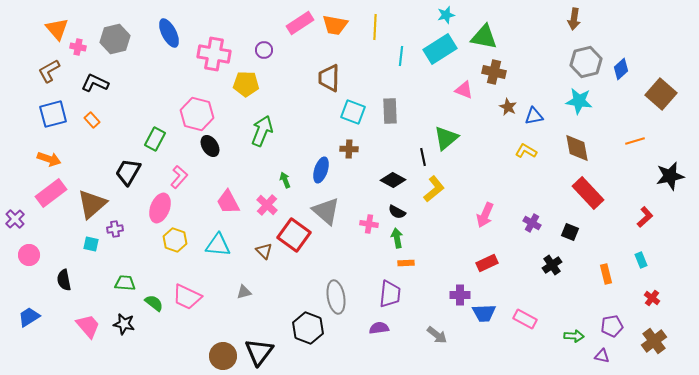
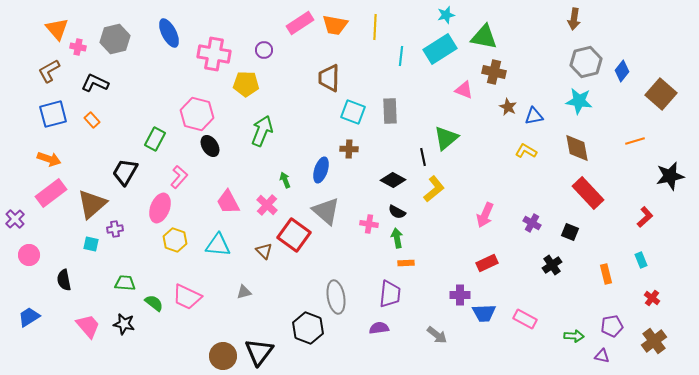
blue diamond at (621, 69): moved 1 px right, 2 px down; rotated 10 degrees counterclockwise
black trapezoid at (128, 172): moved 3 px left
